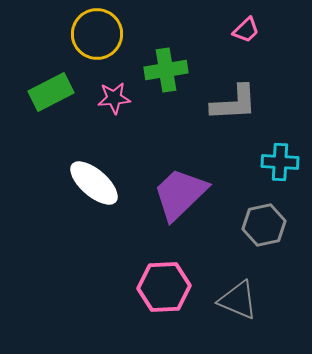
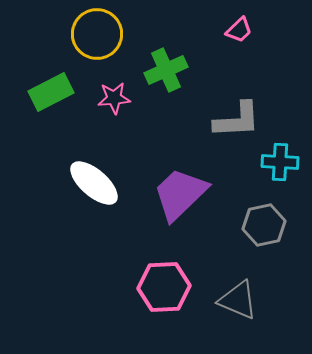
pink trapezoid: moved 7 px left
green cross: rotated 15 degrees counterclockwise
gray L-shape: moved 3 px right, 17 px down
